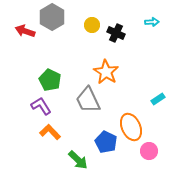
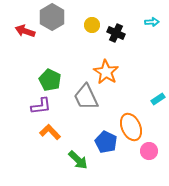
gray trapezoid: moved 2 px left, 3 px up
purple L-shape: rotated 115 degrees clockwise
